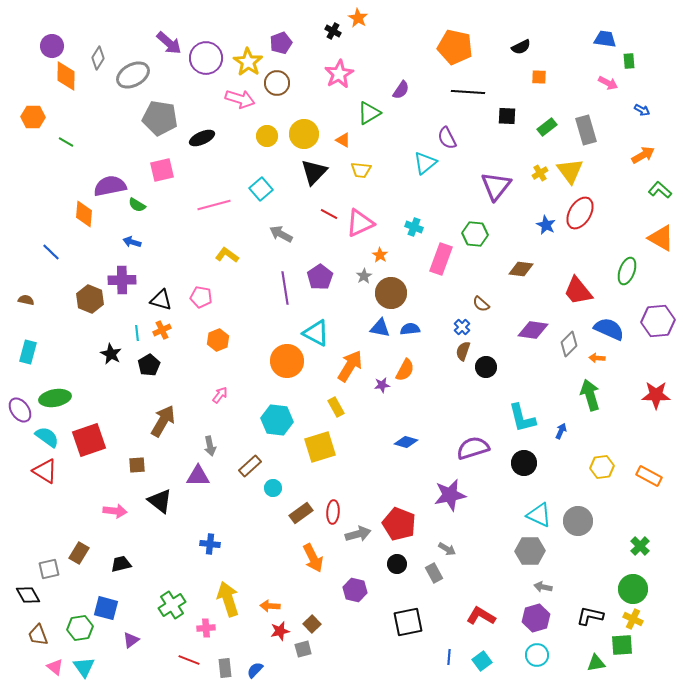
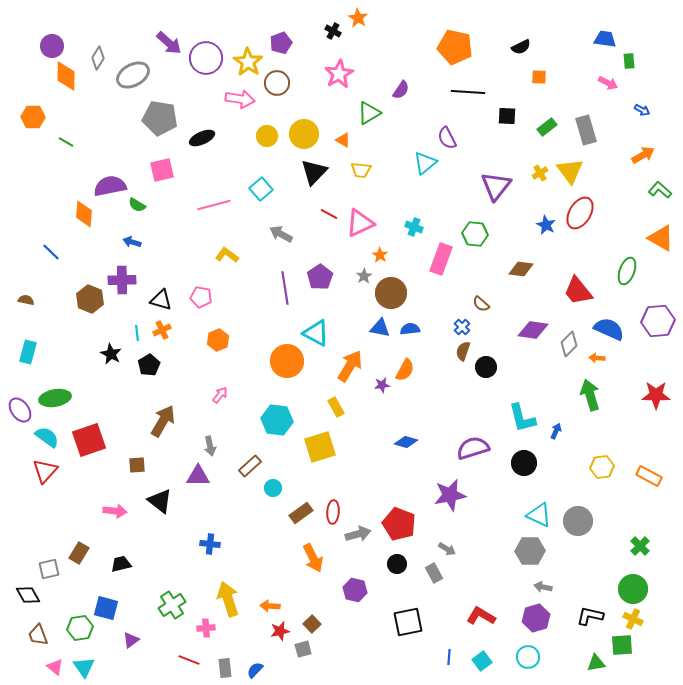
pink arrow at (240, 99): rotated 8 degrees counterclockwise
blue arrow at (561, 431): moved 5 px left
red triangle at (45, 471): rotated 40 degrees clockwise
cyan circle at (537, 655): moved 9 px left, 2 px down
